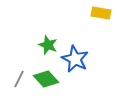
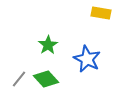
green star: rotated 18 degrees clockwise
blue star: moved 12 px right
gray line: rotated 12 degrees clockwise
